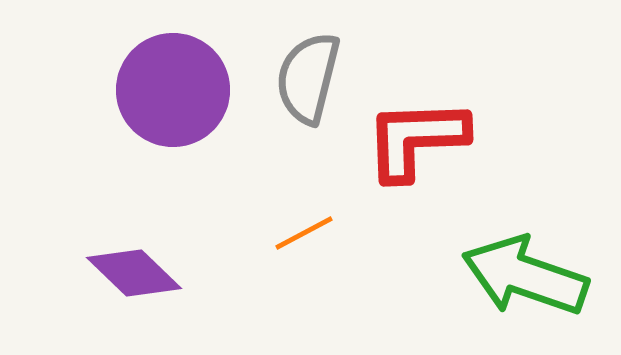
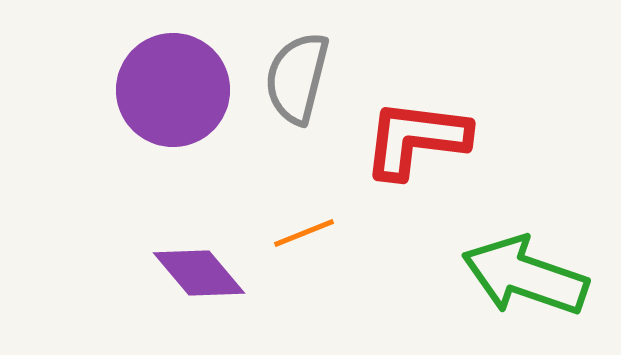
gray semicircle: moved 11 px left
red L-shape: rotated 9 degrees clockwise
orange line: rotated 6 degrees clockwise
purple diamond: moved 65 px right; rotated 6 degrees clockwise
